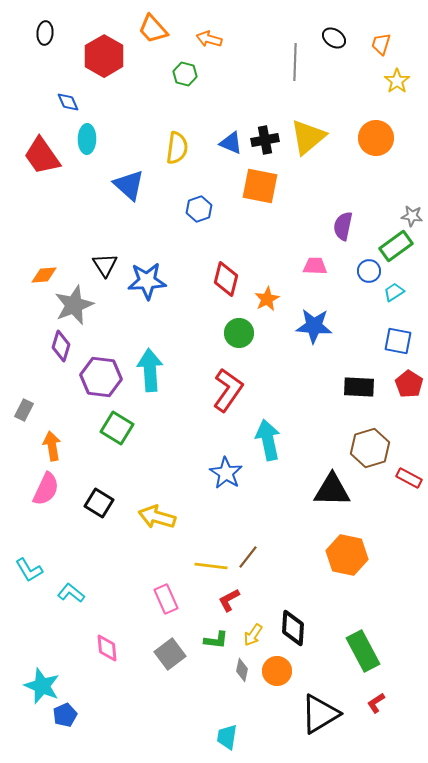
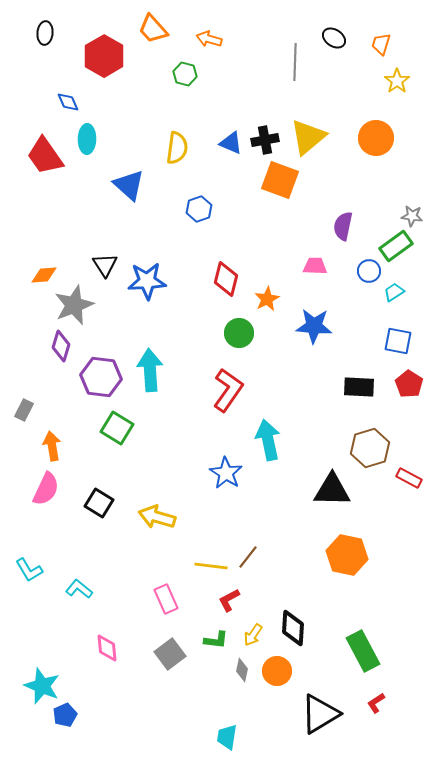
red trapezoid at (42, 156): moved 3 px right
orange square at (260, 186): moved 20 px right, 6 px up; rotated 9 degrees clockwise
cyan L-shape at (71, 593): moved 8 px right, 4 px up
